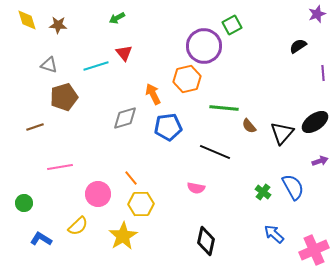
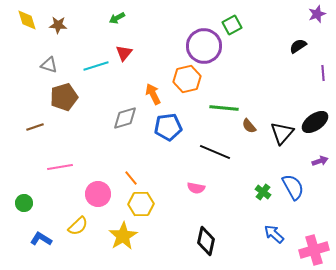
red triangle: rotated 18 degrees clockwise
pink cross: rotated 8 degrees clockwise
